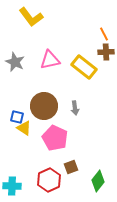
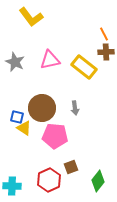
brown circle: moved 2 px left, 2 px down
pink pentagon: moved 2 px up; rotated 20 degrees counterclockwise
